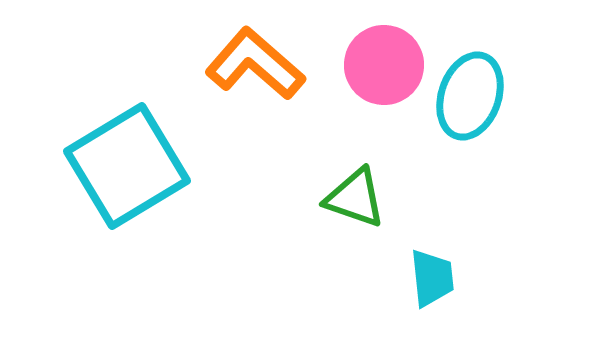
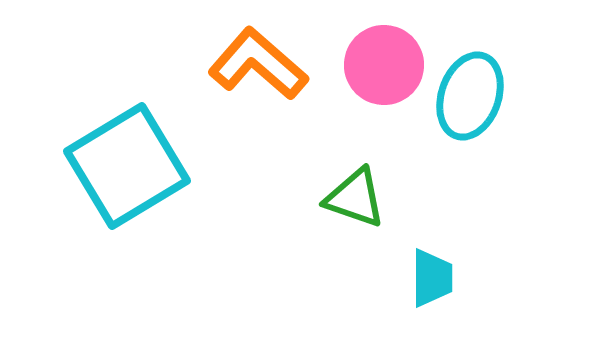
orange L-shape: moved 3 px right
cyan trapezoid: rotated 6 degrees clockwise
